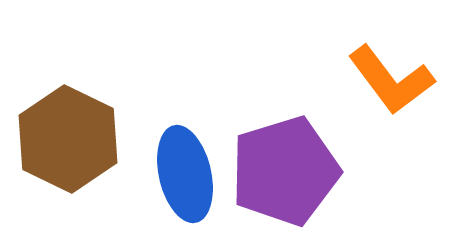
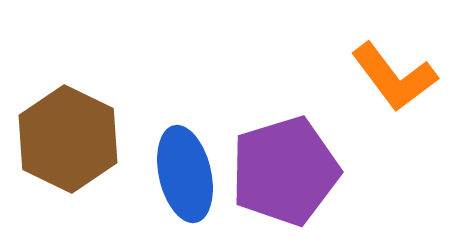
orange L-shape: moved 3 px right, 3 px up
